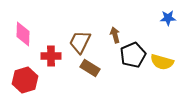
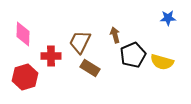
red hexagon: moved 3 px up
